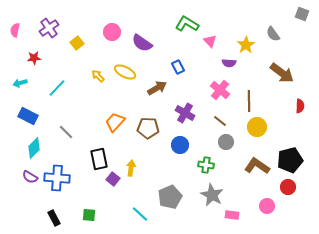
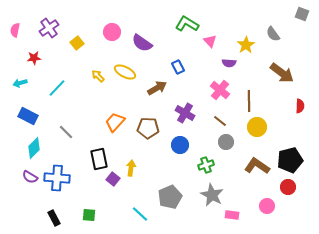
green cross at (206, 165): rotated 28 degrees counterclockwise
